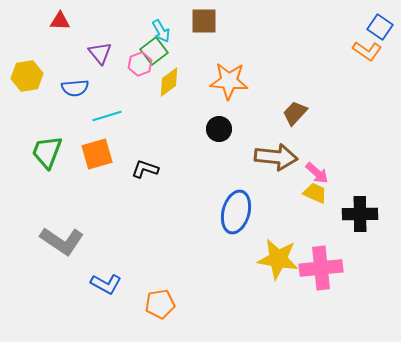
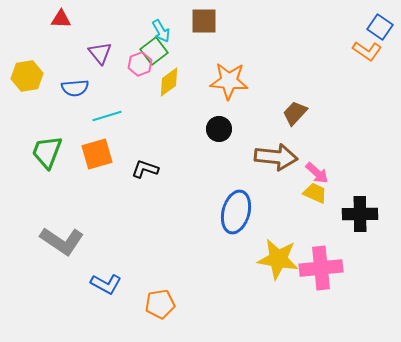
red triangle: moved 1 px right, 2 px up
